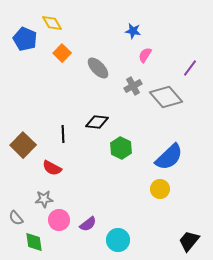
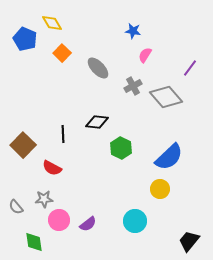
gray semicircle: moved 11 px up
cyan circle: moved 17 px right, 19 px up
